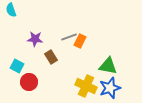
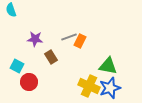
yellow cross: moved 3 px right
